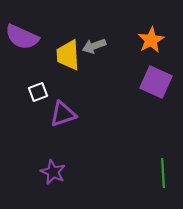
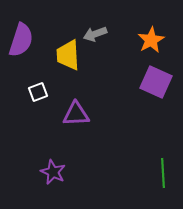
purple semicircle: moved 1 px left, 3 px down; rotated 96 degrees counterclockwise
gray arrow: moved 1 px right, 12 px up
purple triangle: moved 13 px right; rotated 16 degrees clockwise
